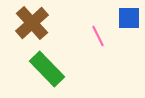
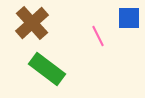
green rectangle: rotated 9 degrees counterclockwise
